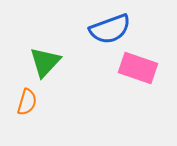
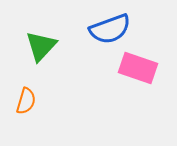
green triangle: moved 4 px left, 16 px up
orange semicircle: moved 1 px left, 1 px up
